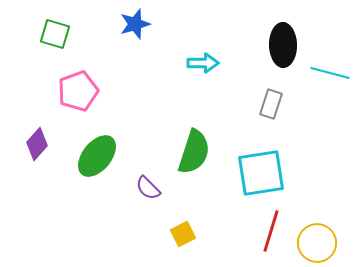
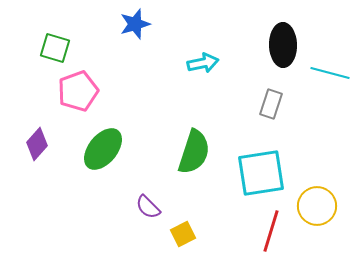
green square: moved 14 px down
cyan arrow: rotated 12 degrees counterclockwise
green ellipse: moved 6 px right, 7 px up
purple semicircle: moved 19 px down
yellow circle: moved 37 px up
